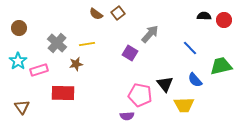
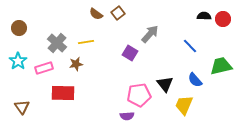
red circle: moved 1 px left, 1 px up
yellow line: moved 1 px left, 2 px up
blue line: moved 2 px up
pink rectangle: moved 5 px right, 2 px up
pink pentagon: moved 1 px left; rotated 20 degrees counterclockwise
yellow trapezoid: rotated 115 degrees clockwise
